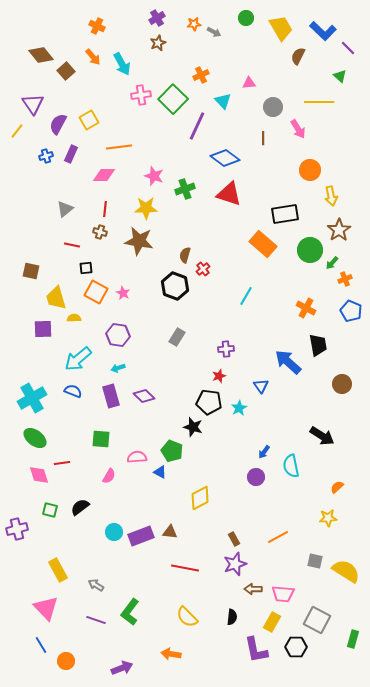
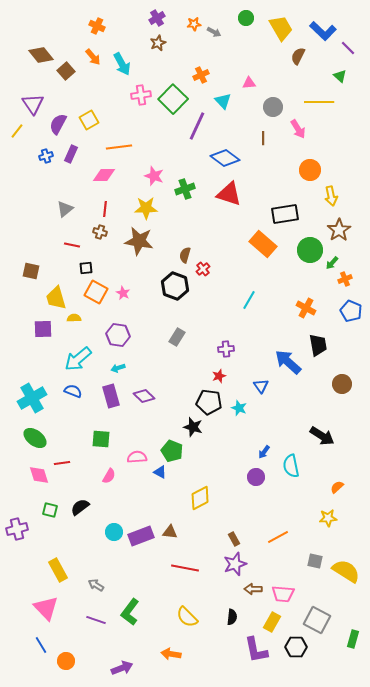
cyan line at (246, 296): moved 3 px right, 4 px down
cyan star at (239, 408): rotated 21 degrees counterclockwise
